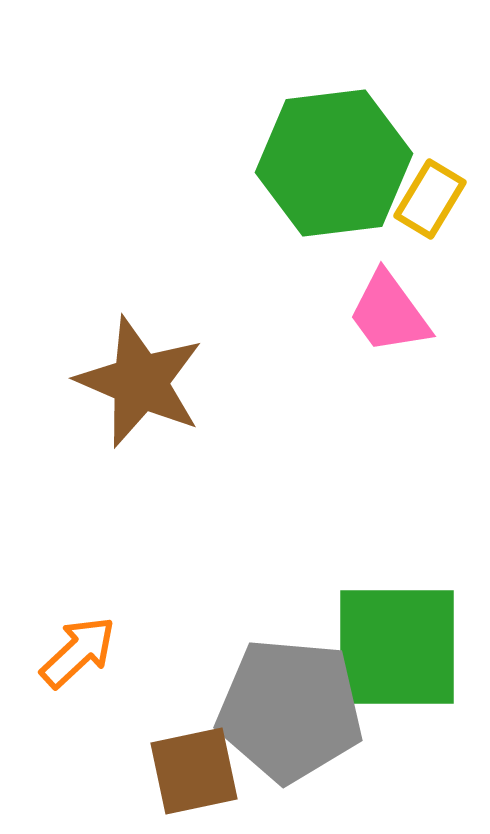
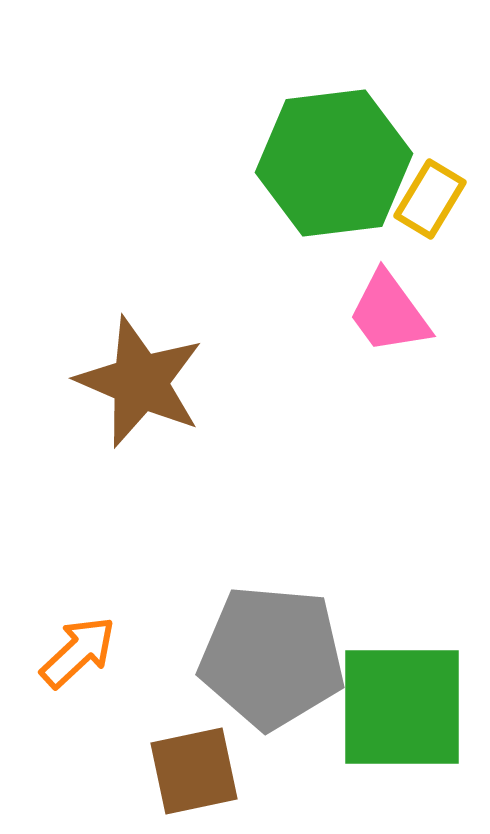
green square: moved 5 px right, 60 px down
gray pentagon: moved 18 px left, 53 px up
